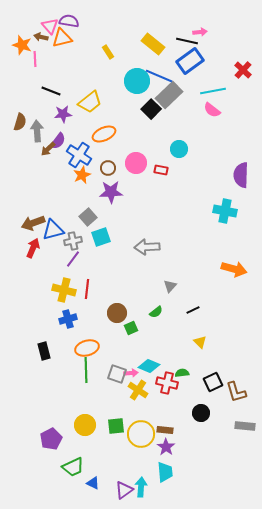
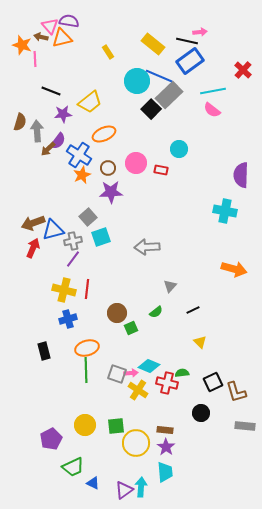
yellow circle at (141, 434): moved 5 px left, 9 px down
